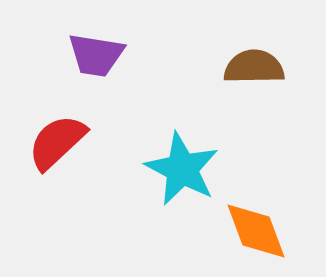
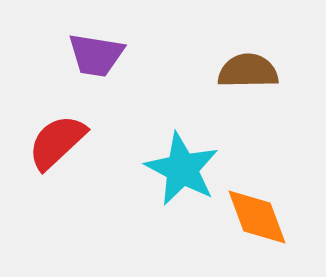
brown semicircle: moved 6 px left, 4 px down
orange diamond: moved 1 px right, 14 px up
